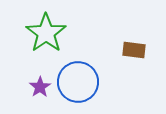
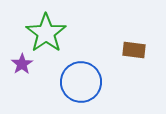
blue circle: moved 3 px right
purple star: moved 18 px left, 23 px up
